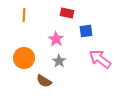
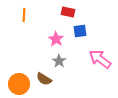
red rectangle: moved 1 px right, 1 px up
blue square: moved 6 px left
orange circle: moved 5 px left, 26 px down
brown semicircle: moved 2 px up
